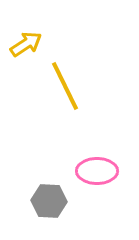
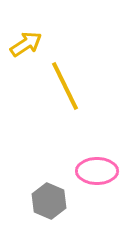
gray hexagon: rotated 20 degrees clockwise
